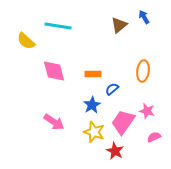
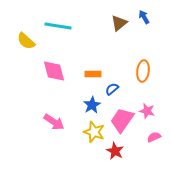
brown triangle: moved 2 px up
pink trapezoid: moved 1 px left, 2 px up
